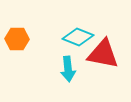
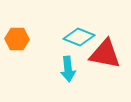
cyan diamond: moved 1 px right
red triangle: moved 2 px right
